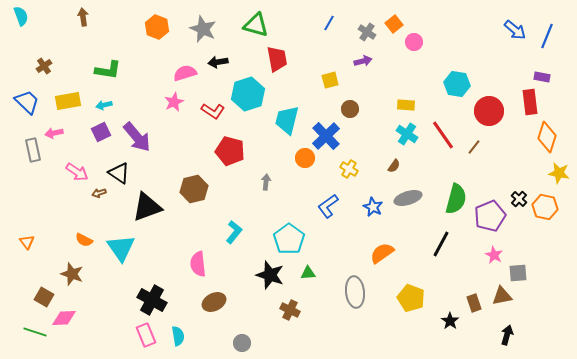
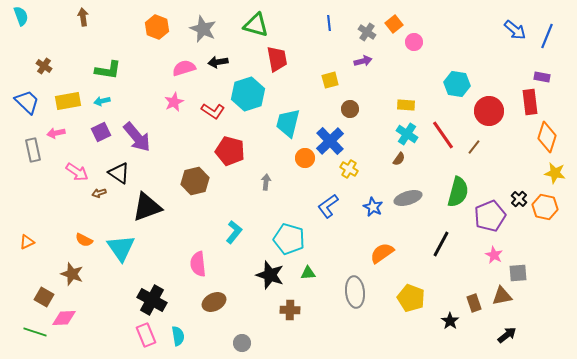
blue line at (329, 23): rotated 35 degrees counterclockwise
brown cross at (44, 66): rotated 21 degrees counterclockwise
pink semicircle at (185, 73): moved 1 px left, 5 px up
cyan arrow at (104, 105): moved 2 px left, 4 px up
cyan trapezoid at (287, 120): moved 1 px right, 3 px down
pink arrow at (54, 133): moved 2 px right
blue cross at (326, 136): moved 4 px right, 5 px down
brown semicircle at (394, 166): moved 5 px right, 7 px up
yellow star at (559, 173): moved 4 px left
brown hexagon at (194, 189): moved 1 px right, 8 px up
green semicircle at (456, 199): moved 2 px right, 7 px up
cyan pentagon at (289, 239): rotated 20 degrees counterclockwise
orange triangle at (27, 242): rotated 42 degrees clockwise
brown cross at (290, 310): rotated 24 degrees counterclockwise
black arrow at (507, 335): rotated 36 degrees clockwise
